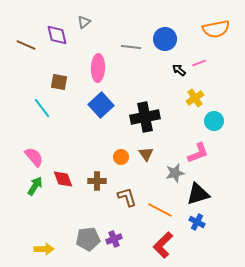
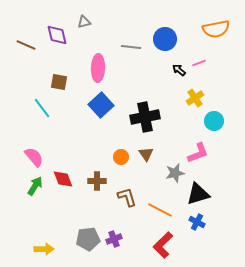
gray triangle: rotated 24 degrees clockwise
